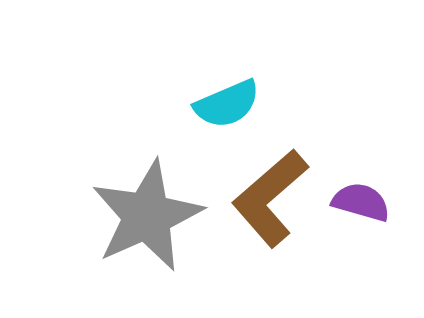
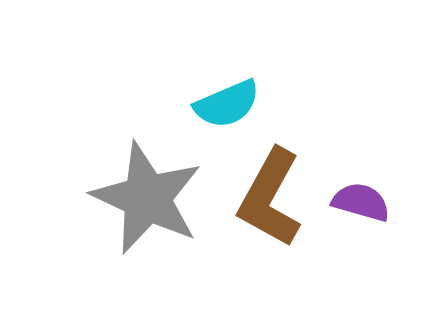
brown L-shape: rotated 20 degrees counterclockwise
gray star: moved 18 px up; rotated 23 degrees counterclockwise
